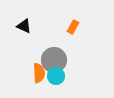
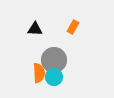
black triangle: moved 11 px right, 3 px down; rotated 21 degrees counterclockwise
cyan circle: moved 2 px left, 1 px down
